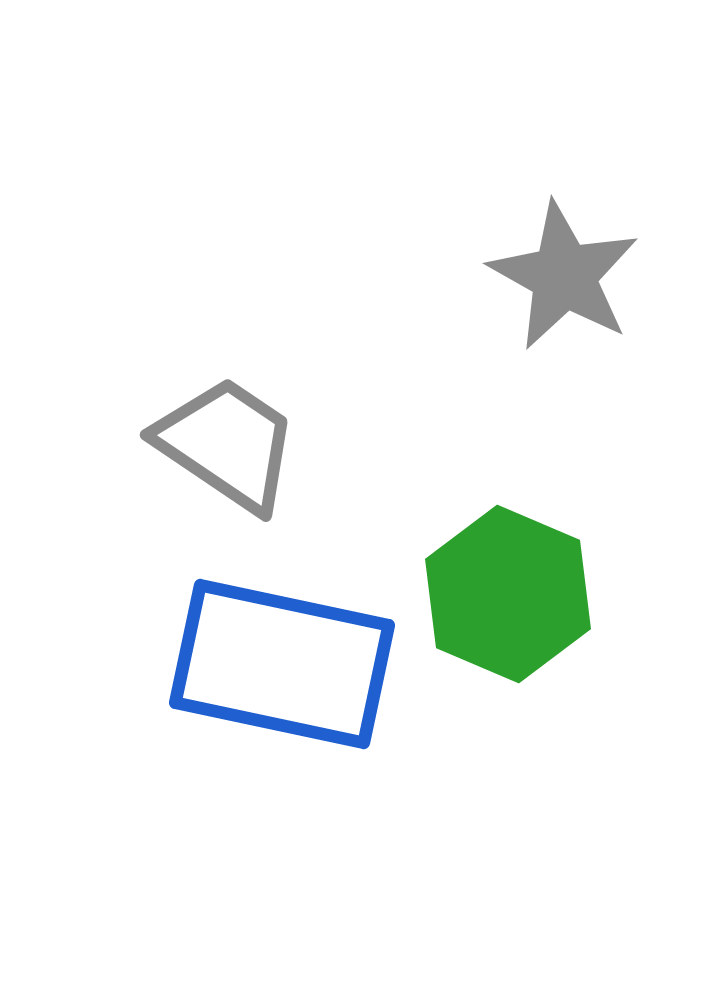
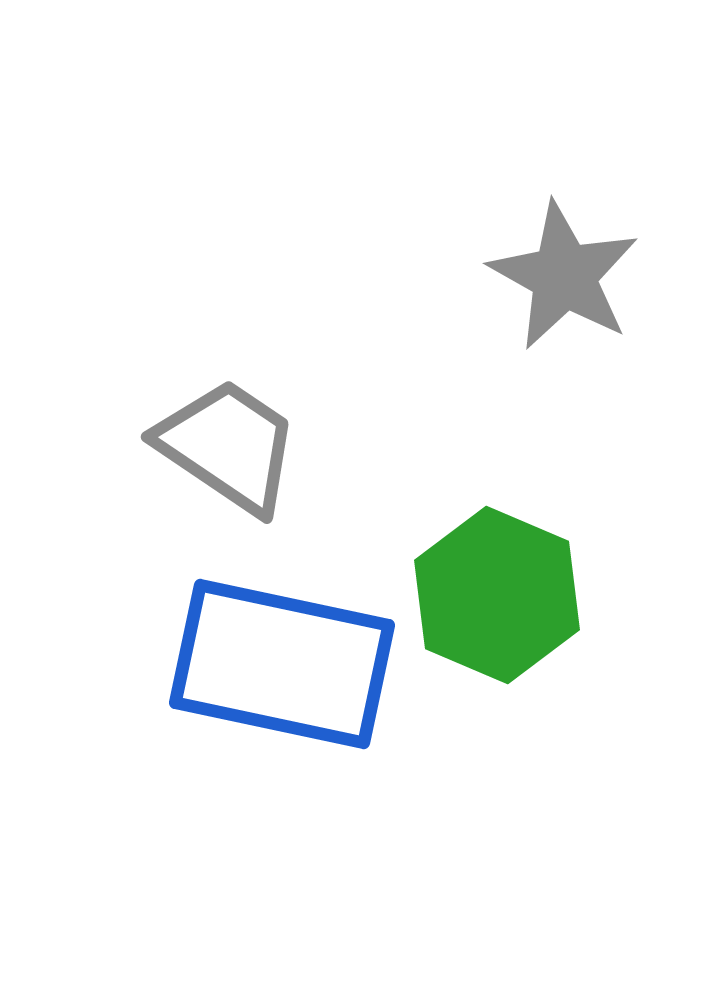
gray trapezoid: moved 1 px right, 2 px down
green hexagon: moved 11 px left, 1 px down
